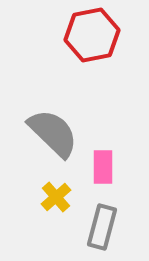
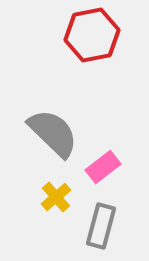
pink rectangle: rotated 52 degrees clockwise
gray rectangle: moved 1 px left, 1 px up
